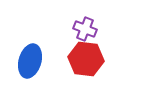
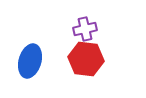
purple cross: rotated 35 degrees counterclockwise
